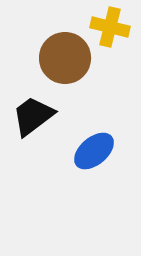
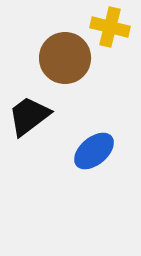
black trapezoid: moved 4 px left
